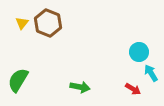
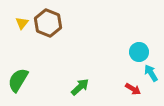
green arrow: rotated 54 degrees counterclockwise
